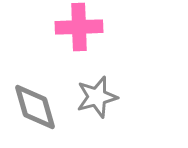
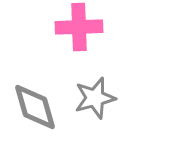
gray star: moved 2 px left, 1 px down
